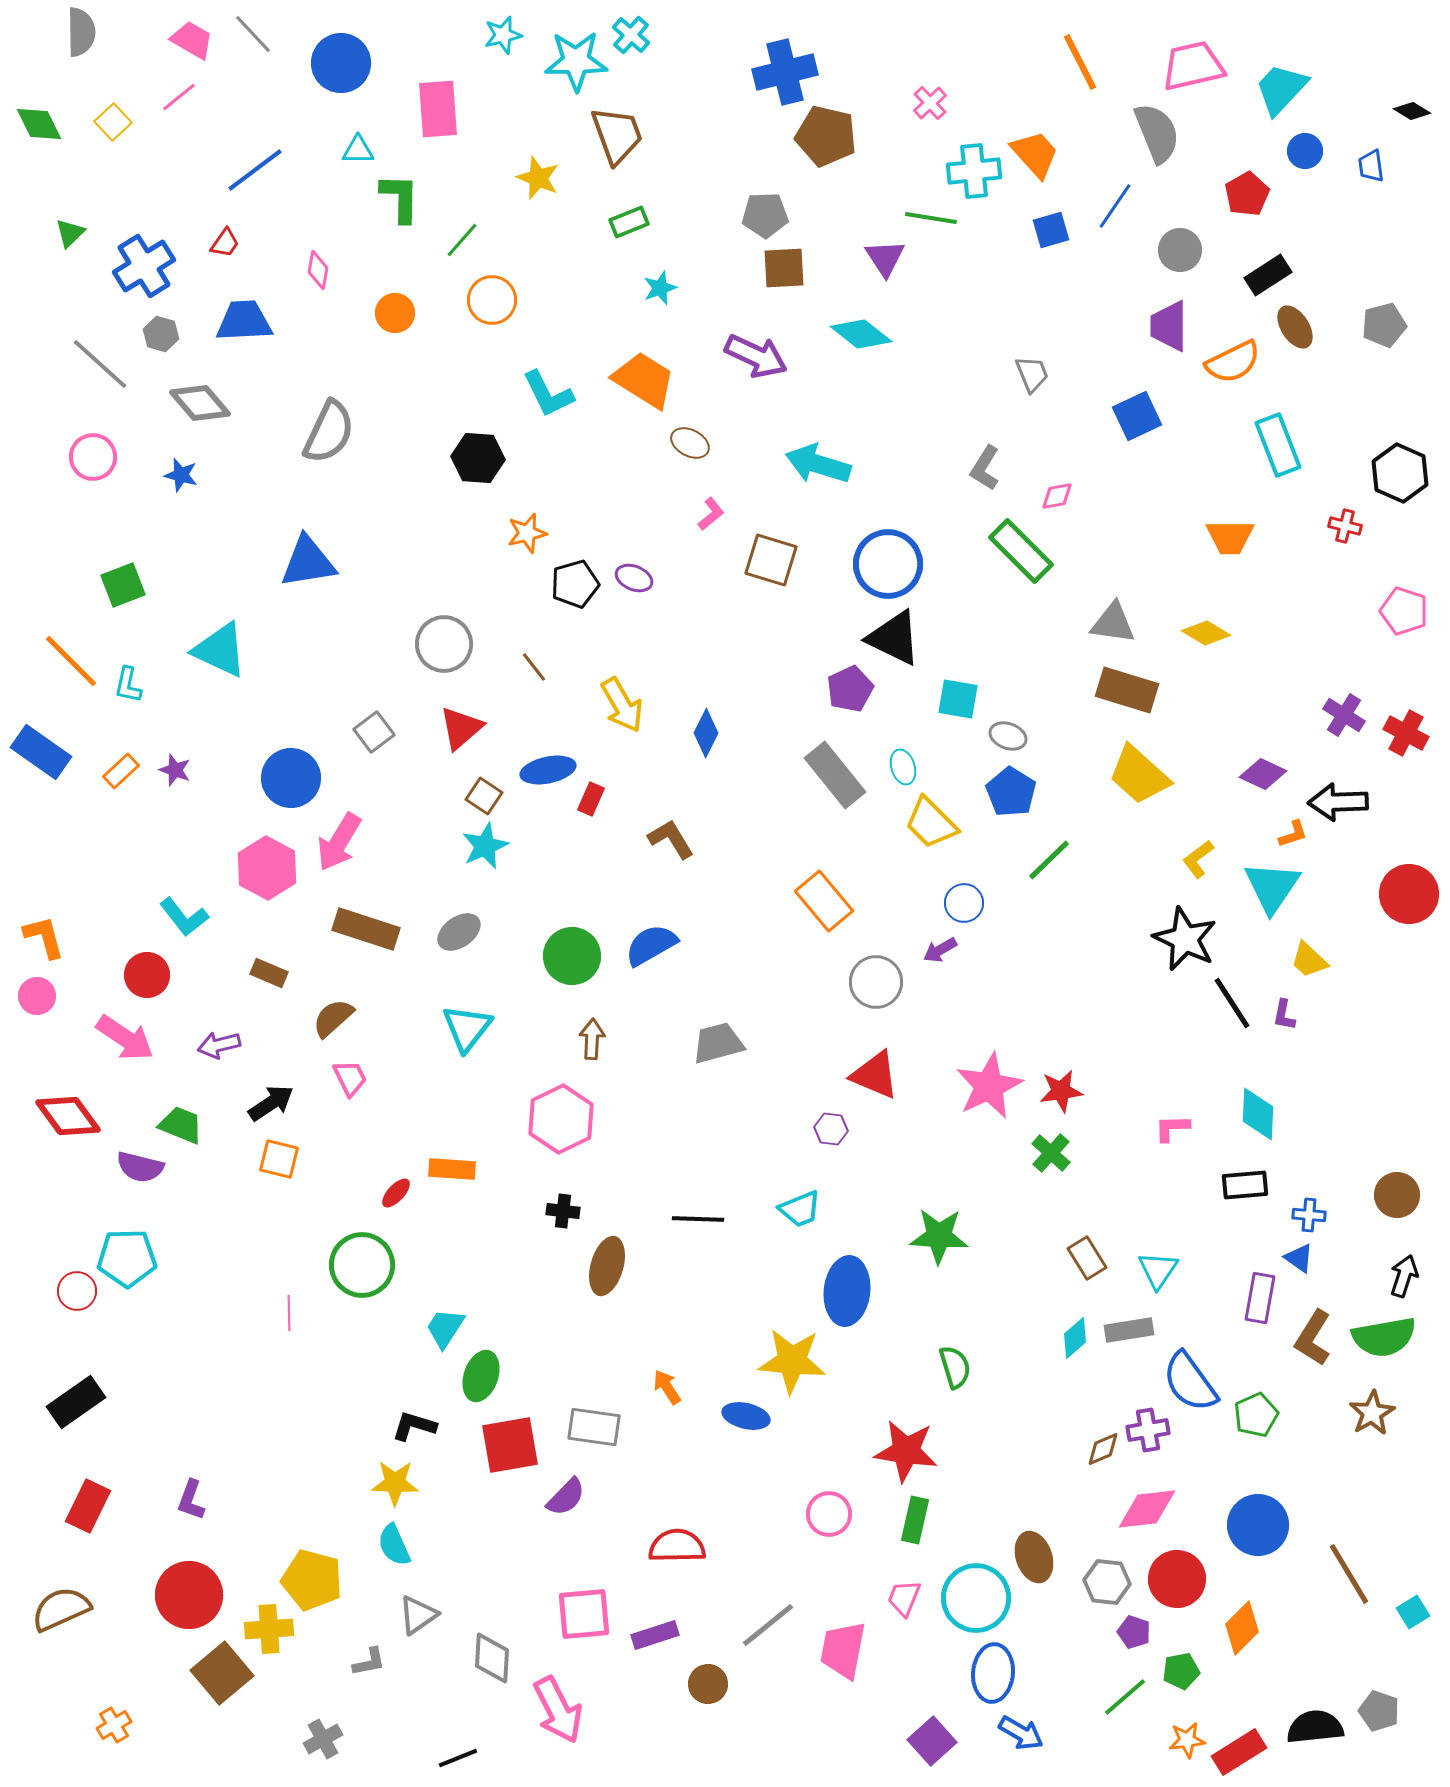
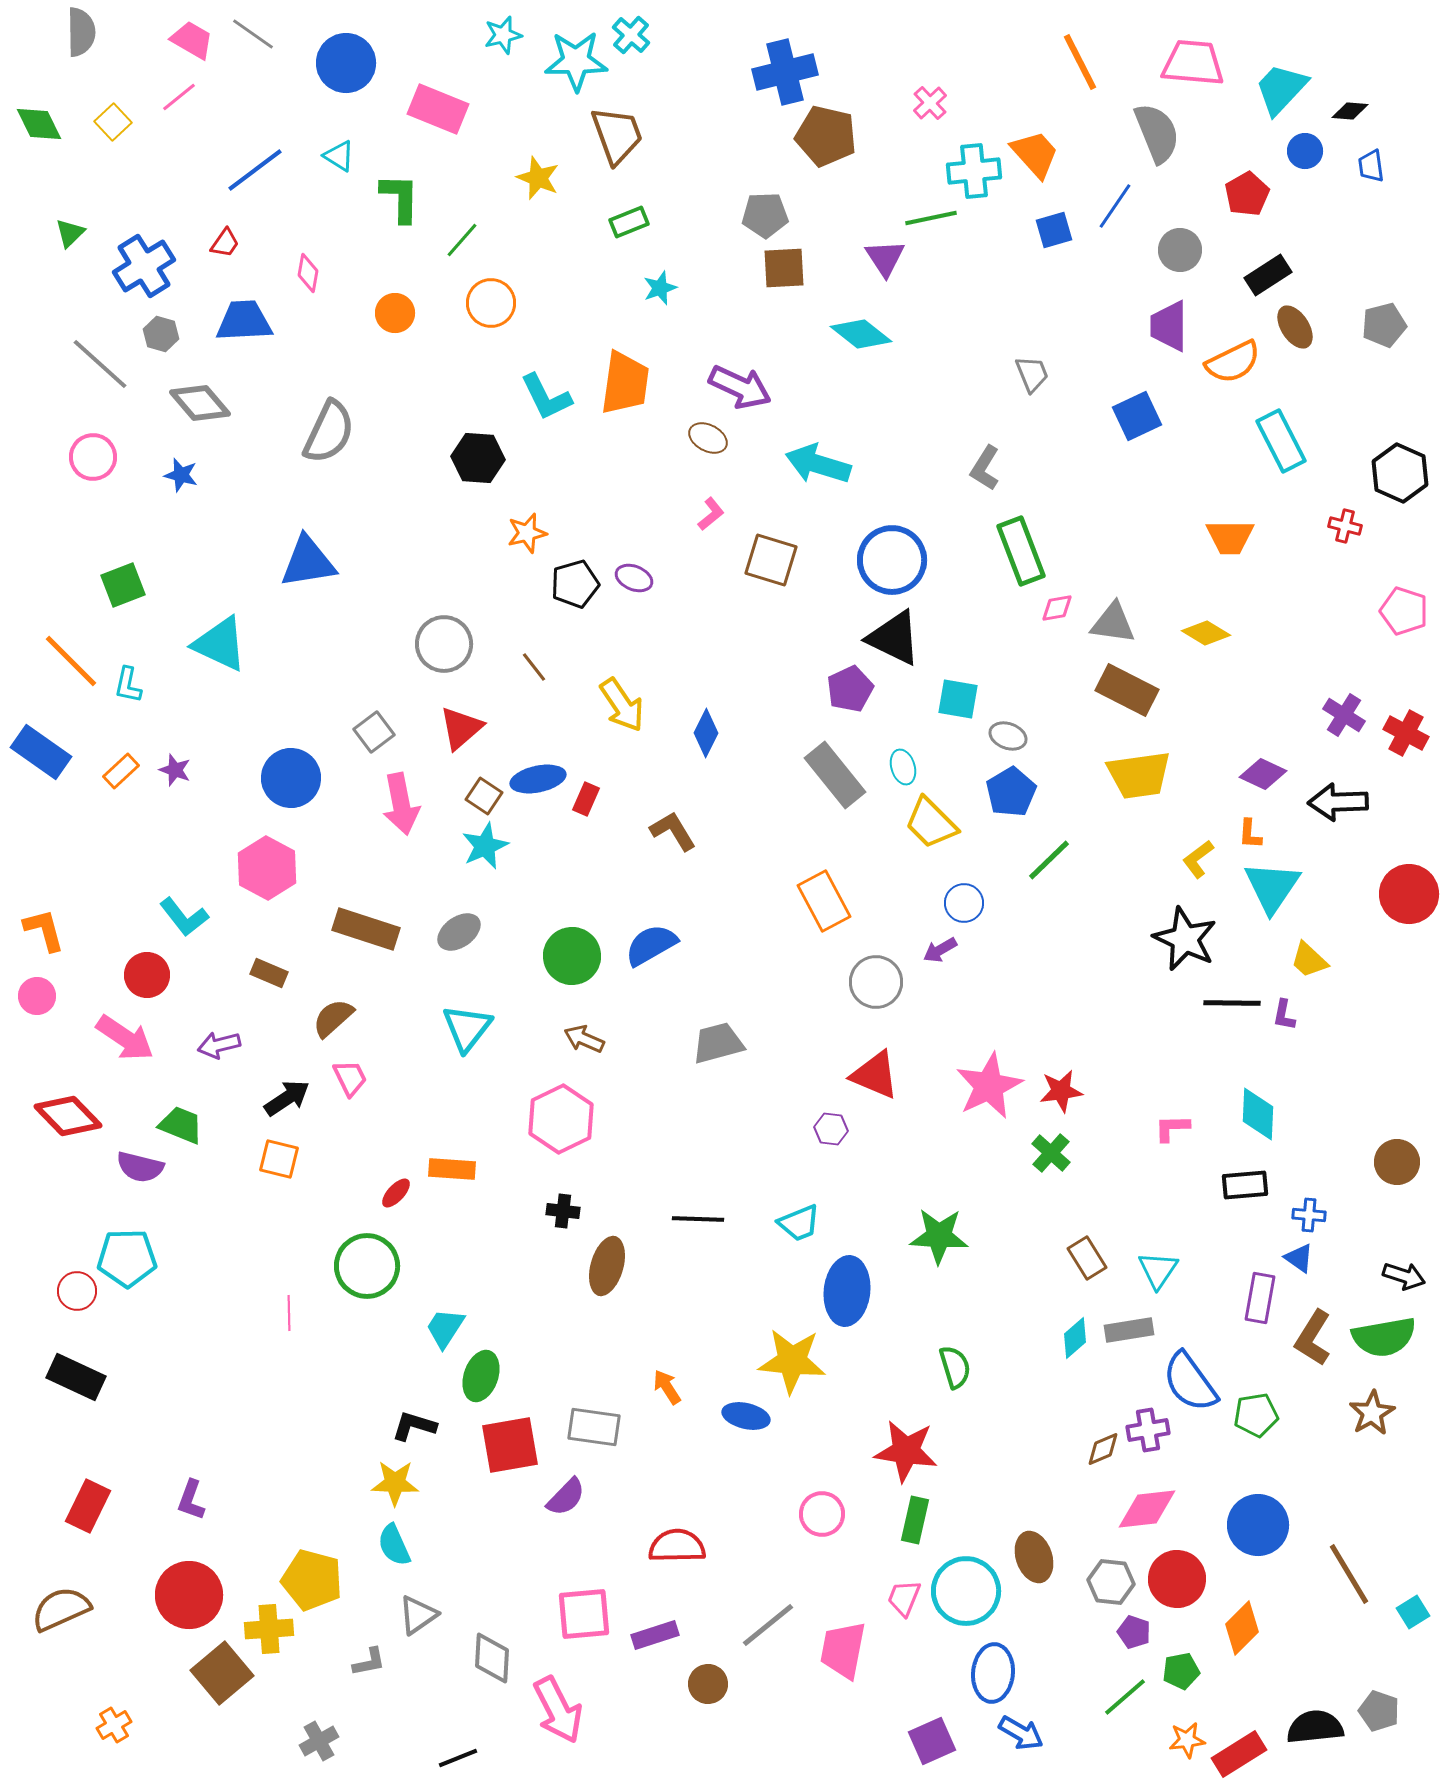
gray line at (253, 34): rotated 12 degrees counterclockwise
blue circle at (341, 63): moved 5 px right
pink trapezoid at (1193, 66): moved 3 px up; rotated 18 degrees clockwise
pink rectangle at (438, 109): rotated 64 degrees counterclockwise
black diamond at (1412, 111): moved 62 px left; rotated 27 degrees counterclockwise
cyan triangle at (358, 150): moved 19 px left, 6 px down; rotated 32 degrees clockwise
green line at (931, 218): rotated 21 degrees counterclockwise
blue square at (1051, 230): moved 3 px right
pink diamond at (318, 270): moved 10 px left, 3 px down
orange circle at (492, 300): moved 1 px left, 3 px down
purple arrow at (756, 356): moved 16 px left, 31 px down
orange trapezoid at (644, 380): moved 19 px left, 3 px down; rotated 66 degrees clockwise
cyan L-shape at (548, 394): moved 2 px left, 3 px down
brown ellipse at (690, 443): moved 18 px right, 5 px up
cyan rectangle at (1278, 445): moved 3 px right, 4 px up; rotated 6 degrees counterclockwise
pink diamond at (1057, 496): moved 112 px down
green rectangle at (1021, 551): rotated 24 degrees clockwise
blue circle at (888, 564): moved 4 px right, 4 px up
cyan triangle at (220, 650): moved 6 px up
brown rectangle at (1127, 690): rotated 10 degrees clockwise
yellow arrow at (622, 705): rotated 4 degrees counterclockwise
blue ellipse at (548, 770): moved 10 px left, 9 px down
yellow trapezoid at (1139, 775): rotated 50 degrees counterclockwise
blue pentagon at (1011, 792): rotated 9 degrees clockwise
red rectangle at (591, 799): moved 5 px left
orange L-shape at (1293, 834): moved 43 px left; rotated 112 degrees clockwise
brown L-shape at (671, 839): moved 2 px right, 8 px up
pink arrow at (339, 842): moved 62 px right, 38 px up; rotated 42 degrees counterclockwise
orange rectangle at (824, 901): rotated 12 degrees clockwise
orange L-shape at (44, 937): moved 7 px up
black line at (1232, 1003): rotated 56 degrees counterclockwise
brown arrow at (592, 1039): moved 8 px left; rotated 69 degrees counterclockwise
black arrow at (271, 1103): moved 16 px right, 5 px up
red diamond at (68, 1116): rotated 8 degrees counterclockwise
brown circle at (1397, 1195): moved 33 px up
cyan trapezoid at (800, 1209): moved 1 px left, 14 px down
green circle at (362, 1265): moved 5 px right, 1 px down
black arrow at (1404, 1276): rotated 90 degrees clockwise
black rectangle at (76, 1402): moved 25 px up; rotated 60 degrees clockwise
green pentagon at (1256, 1415): rotated 15 degrees clockwise
pink circle at (829, 1514): moved 7 px left
gray hexagon at (1107, 1582): moved 4 px right
cyan circle at (976, 1598): moved 10 px left, 7 px up
gray cross at (323, 1739): moved 4 px left, 2 px down
purple square at (932, 1741): rotated 18 degrees clockwise
red rectangle at (1239, 1752): moved 2 px down
